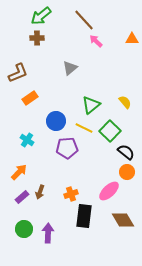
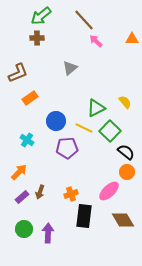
green triangle: moved 5 px right, 3 px down; rotated 12 degrees clockwise
